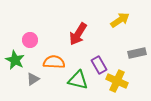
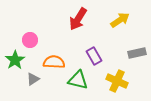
red arrow: moved 15 px up
green star: rotated 12 degrees clockwise
purple rectangle: moved 5 px left, 9 px up
